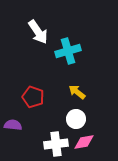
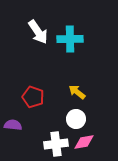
cyan cross: moved 2 px right, 12 px up; rotated 15 degrees clockwise
